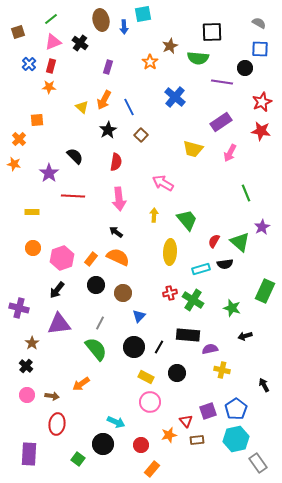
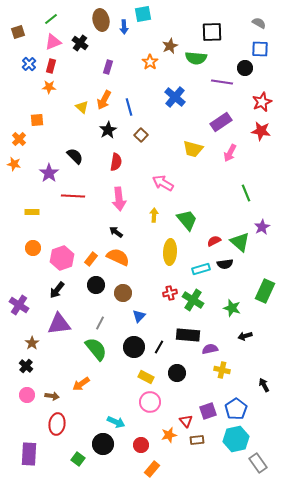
green semicircle at (198, 58): moved 2 px left
blue line at (129, 107): rotated 12 degrees clockwise
red semicircle at (214, 241): rotated 32 degrees clockwise
purple cross at (19, 308): moved 3 px up; rotated 18 degrees clockwise
